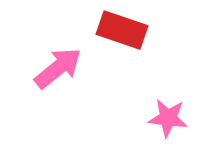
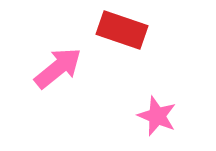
pink star: moved 11 px left, 2 px up; rotated 15 degrees clockwise
